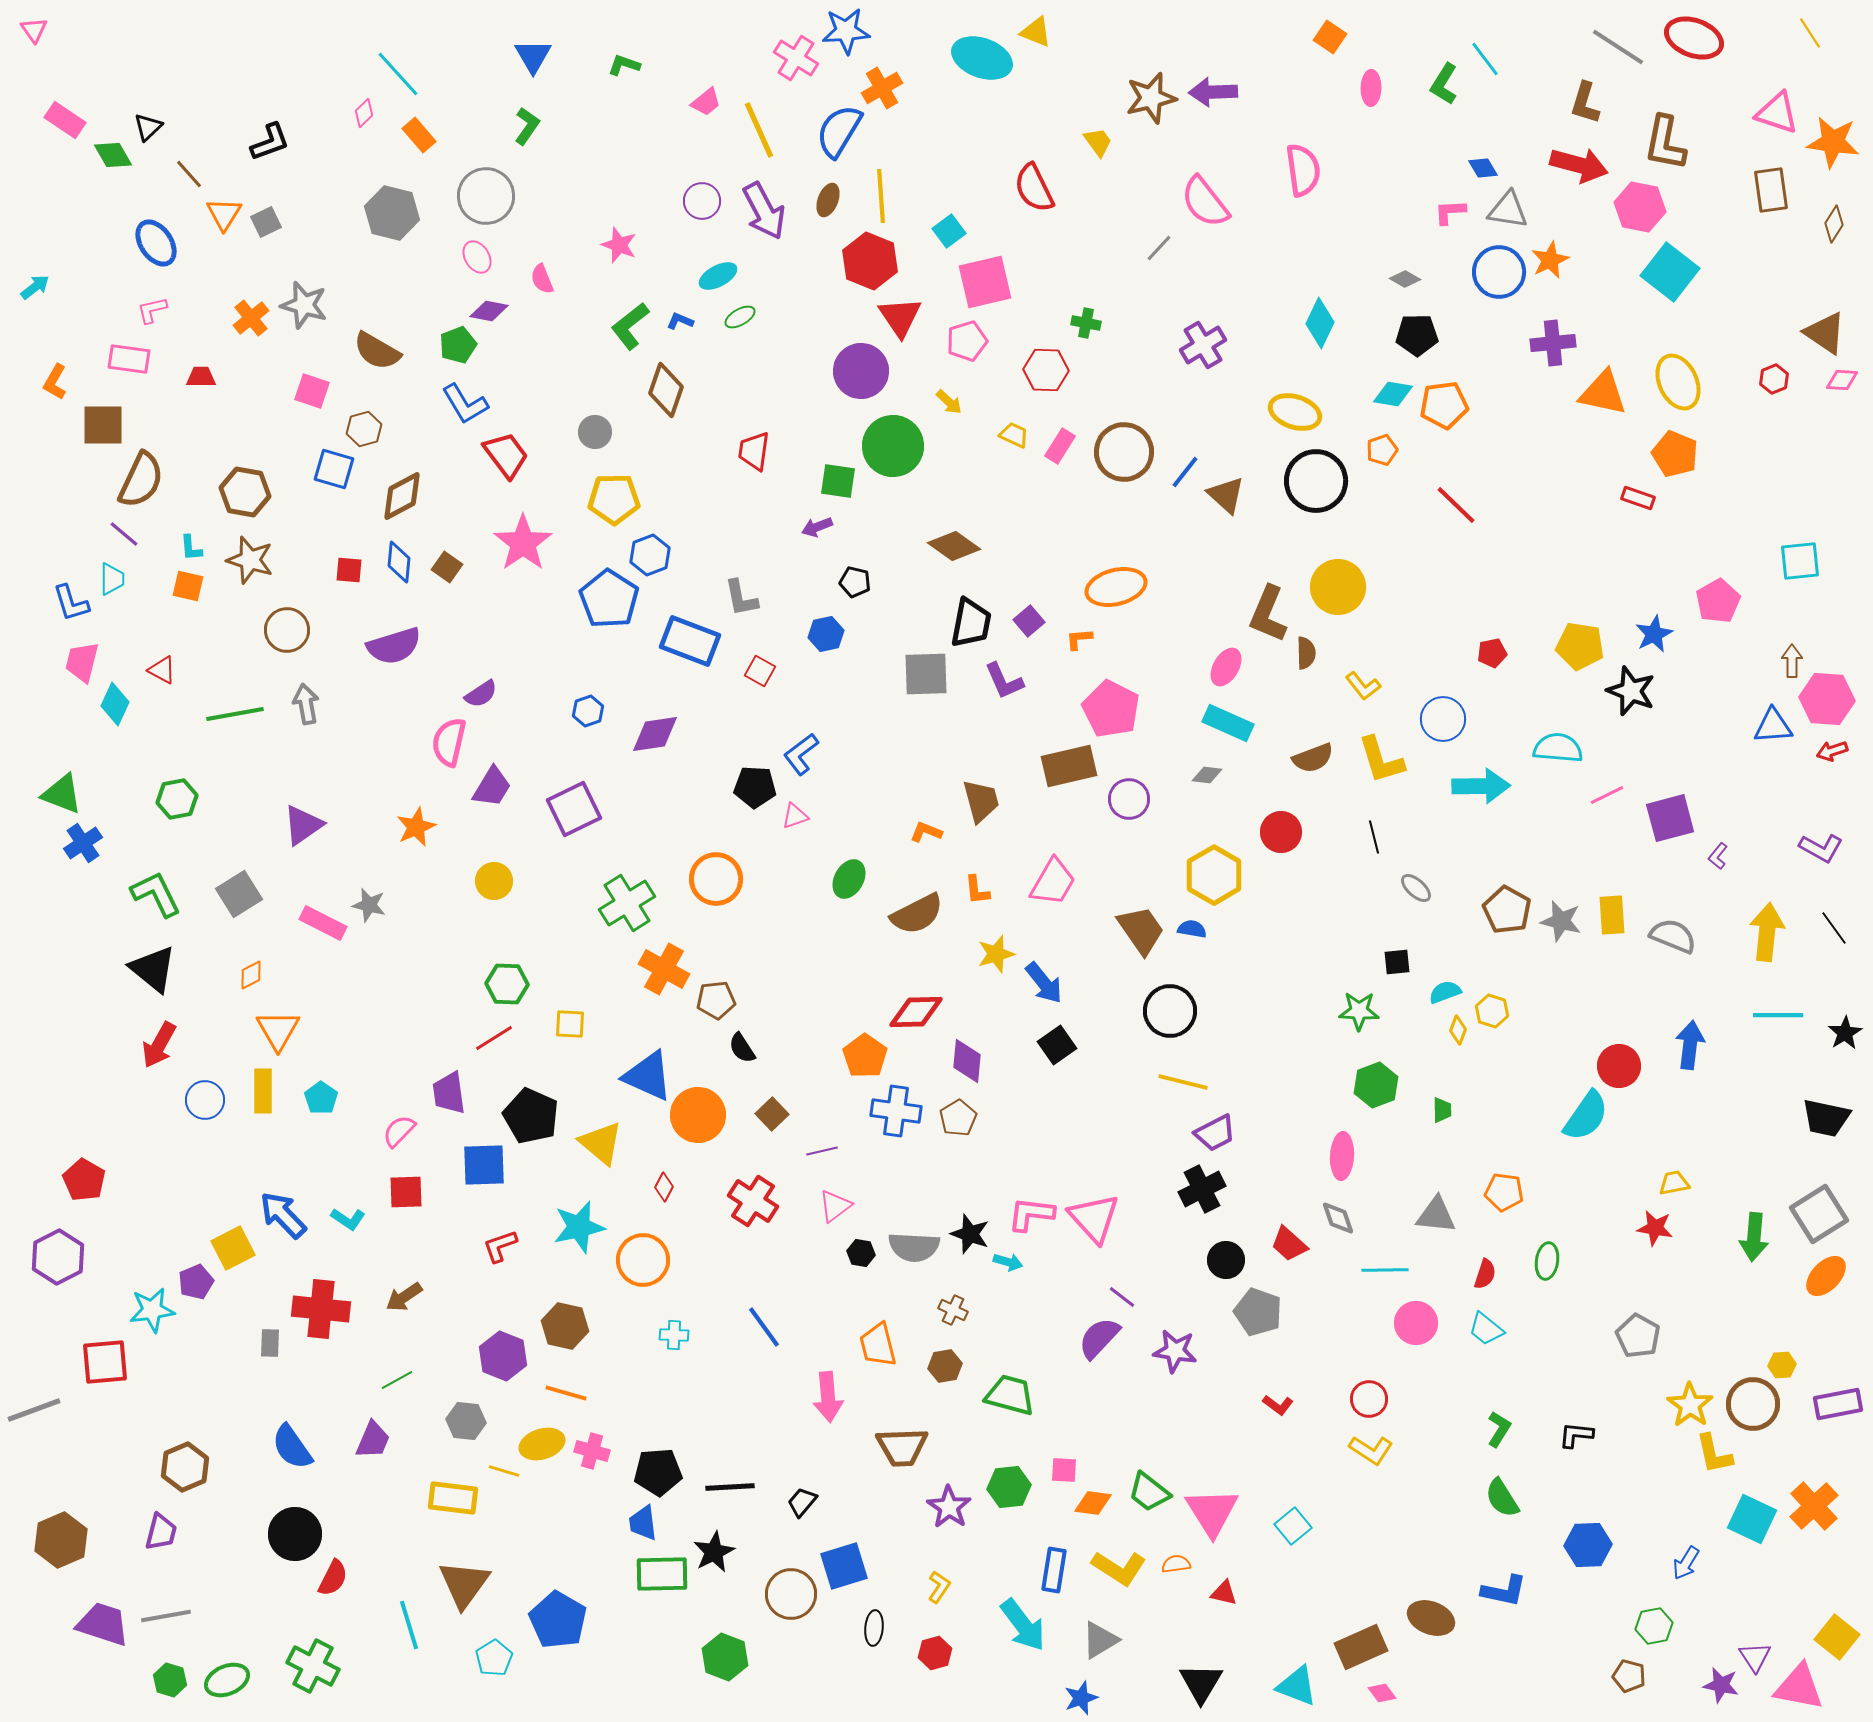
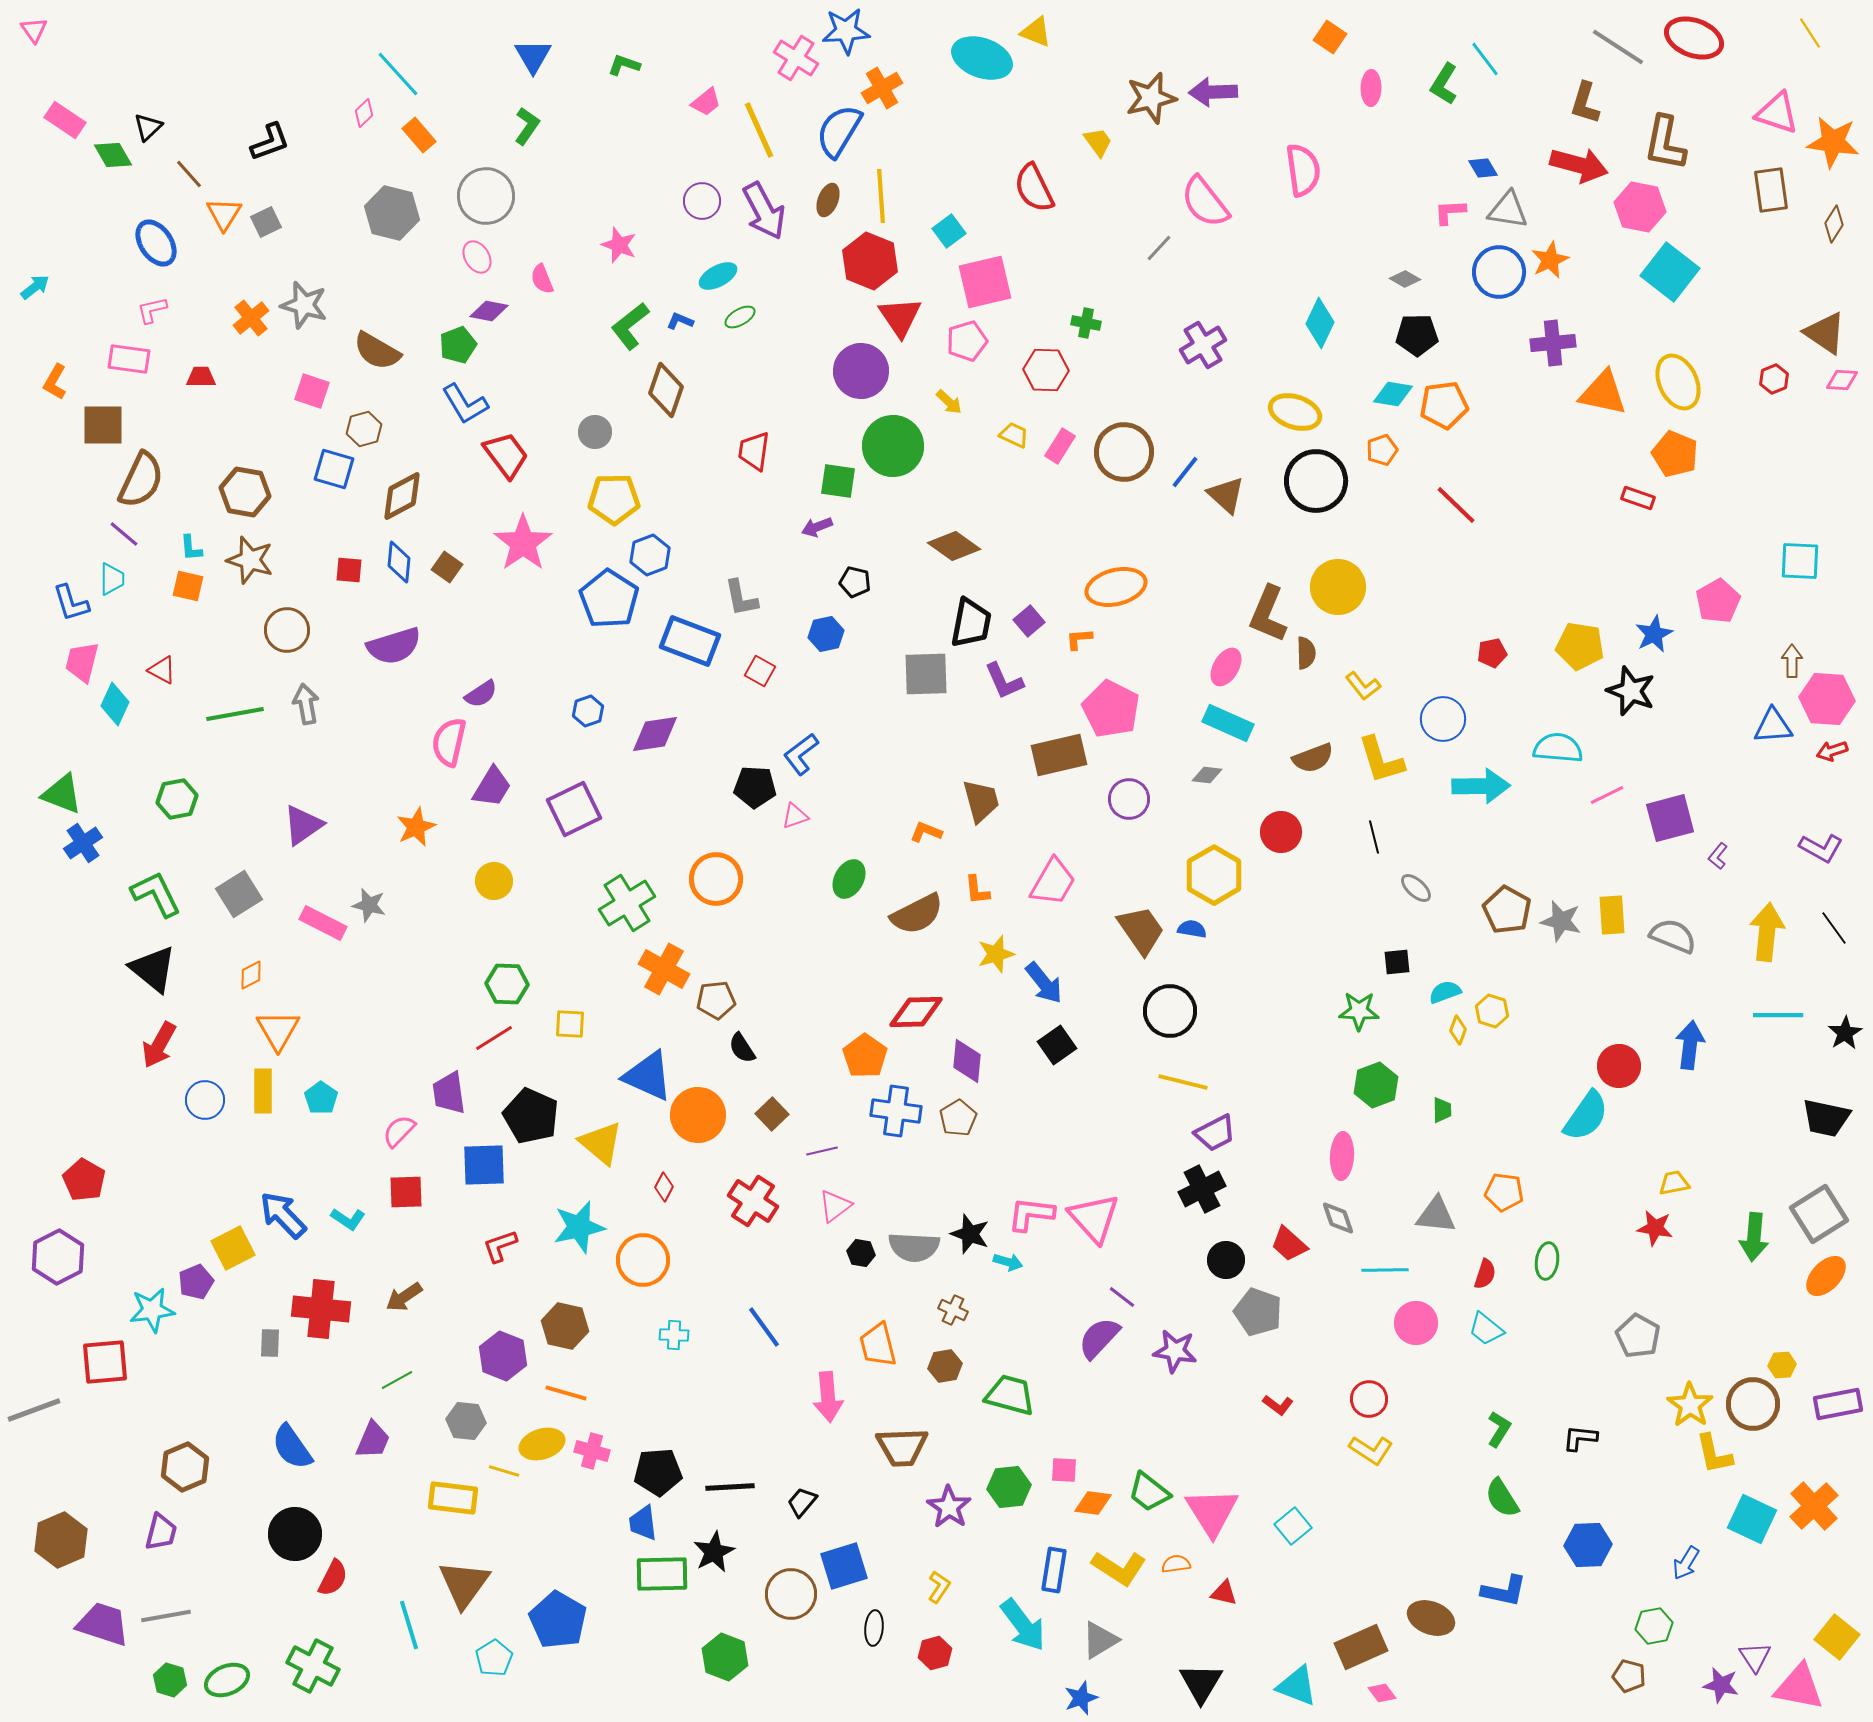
cyan square at (1800, 561): rotated 9 degrees clockwise
brown rectangle at (1069, 766): moved 10 px left, 11 px up
black L-shape at (1576, 1435): moved 4 px right, 3 px down
